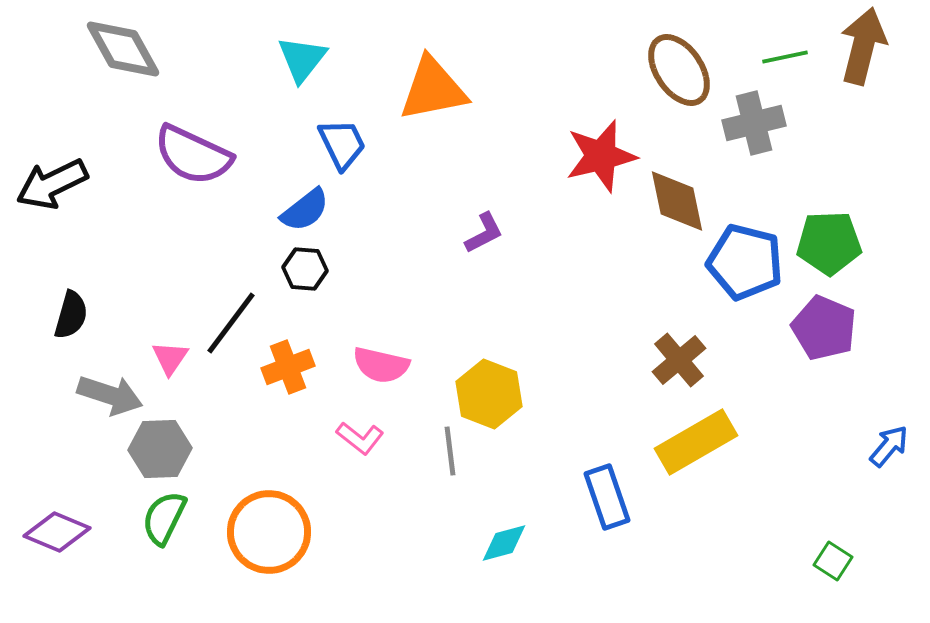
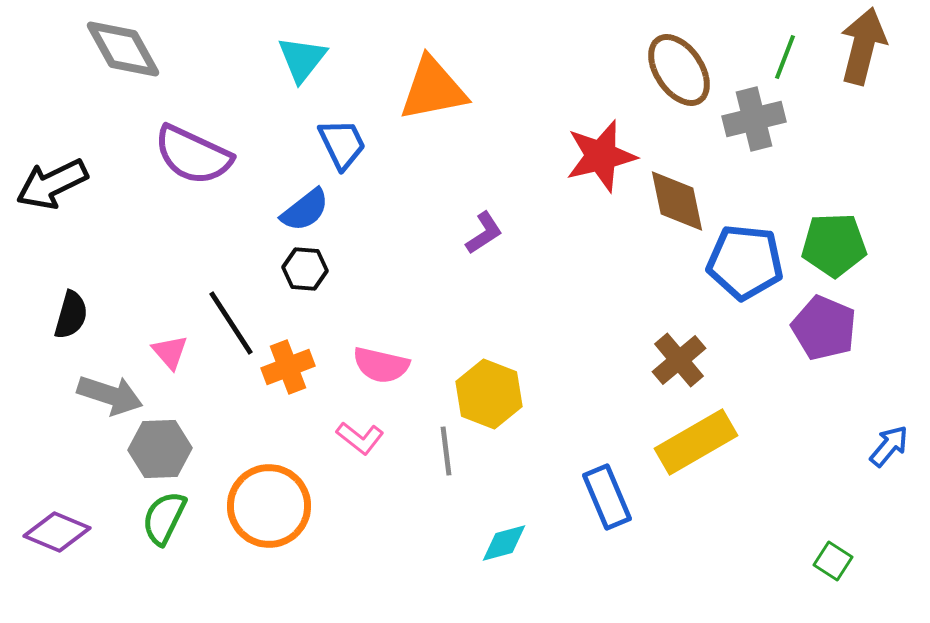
green line: rotated 57 degrees counterclockwise
gray cross: moved 4 px up
purple L-shape: rotated 6 degrees counterclockwise
green pentagon: moved 5 px right, 2 px down
blue pentagon: rotated 8 degrees counterclockwise
black line: rotated 70 degrees counterclockwise
pink triangle: moved 6 px up; rotated 15 degrees counterclockwise
gray line: moved 4 px left
blue rectangle: rotated 4 degrees counterclockwise
orange circle: moved 26 px up
